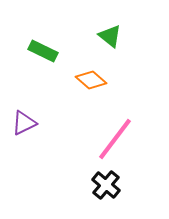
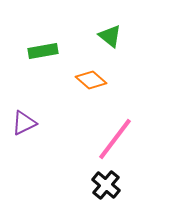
green rectangle: rotated 36 degrees counterclockwise
